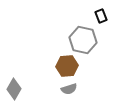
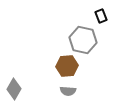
gray semicircle: moved 1 px left, 2 px down; rotated 21 degrees clockwise
